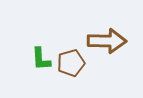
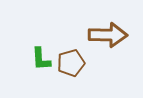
brown arrow: moved 1 px right, 6 px up
